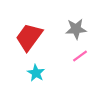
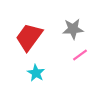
gray star: moved 3 px left
pink line: moved 1 px up
